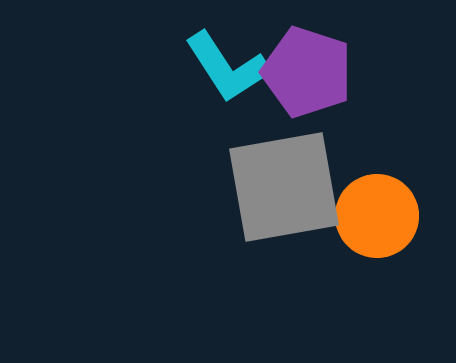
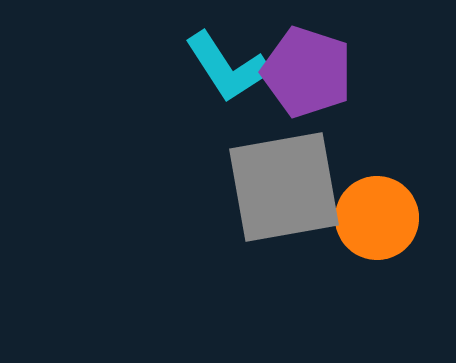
orange circle: moved 2 px down
